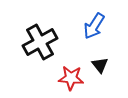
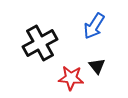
black cross: moved 1 px down
black triangle: moved 3 px left, 1 px down
